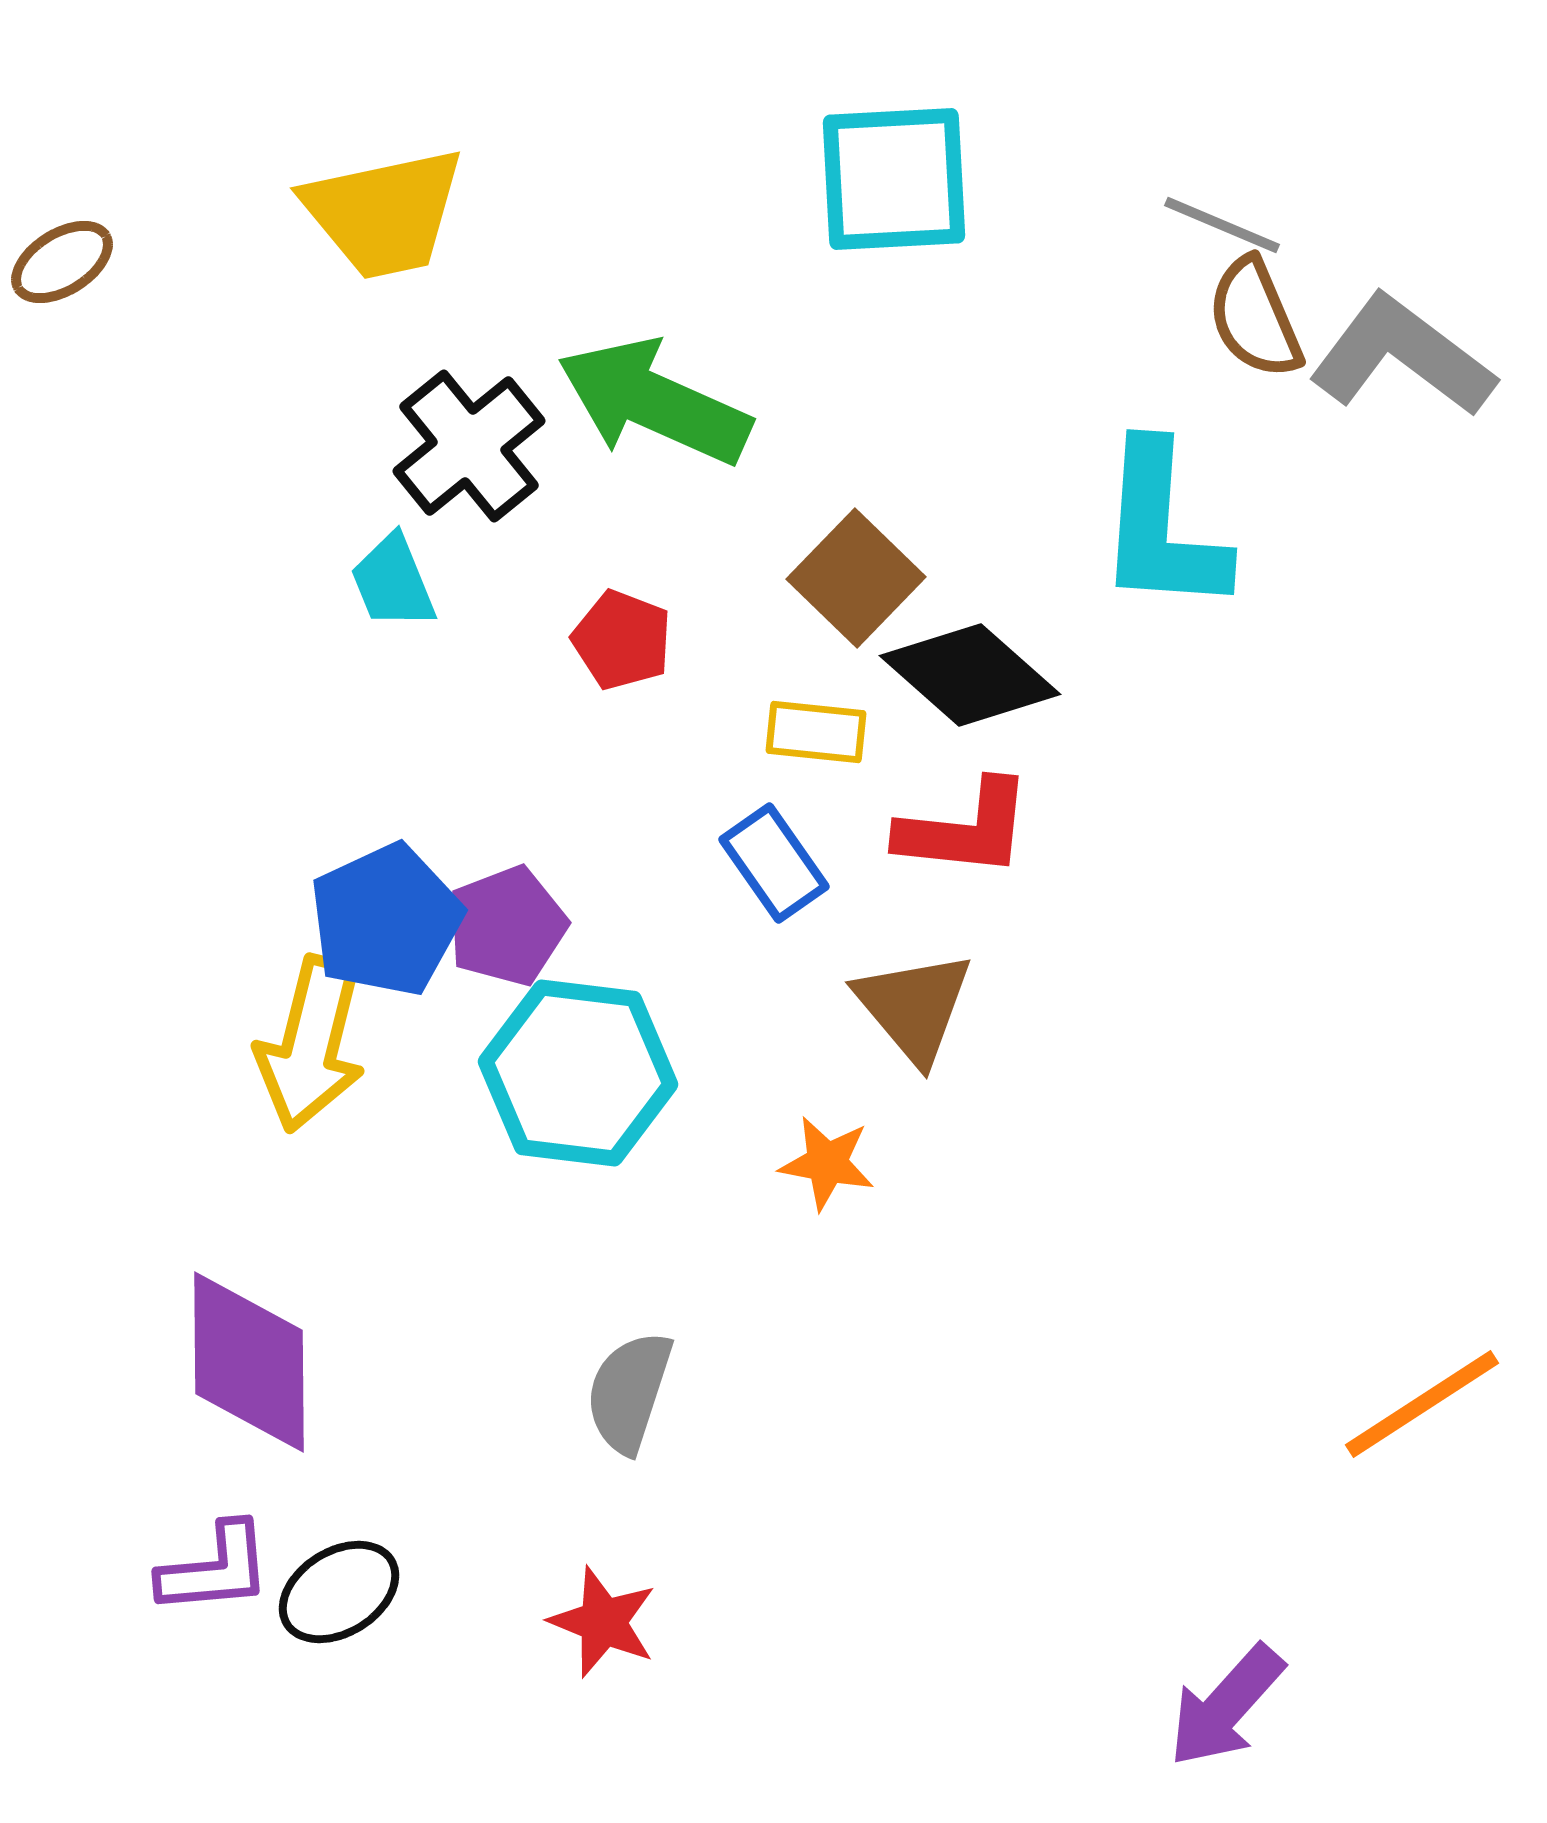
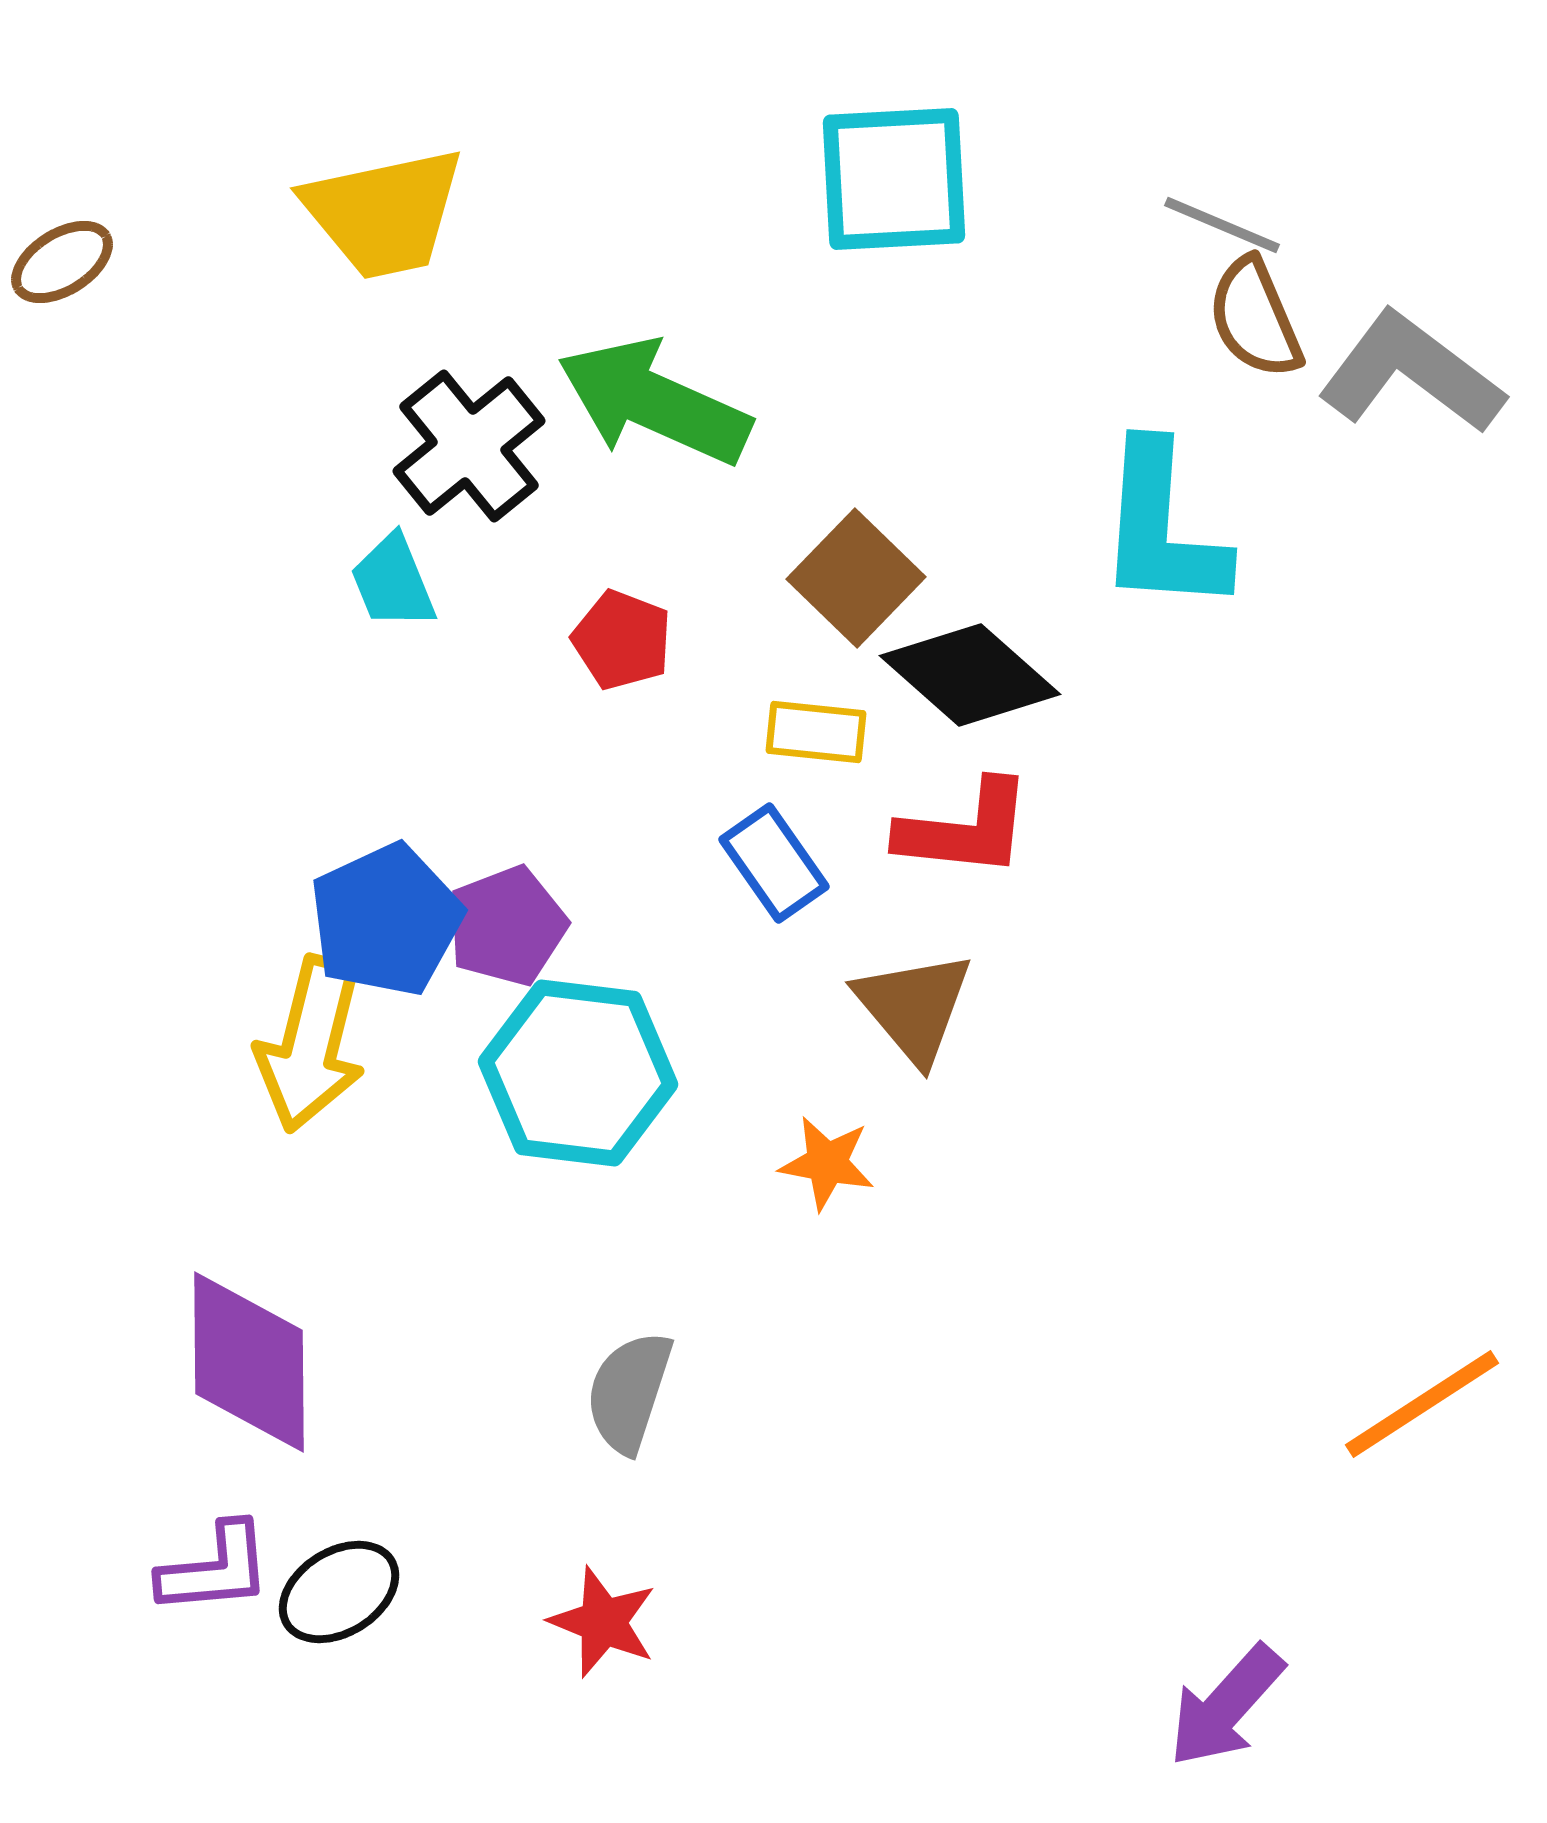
gray L-shape: moved 9 px right, 17 px down
